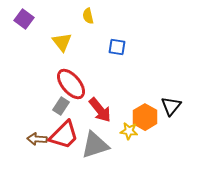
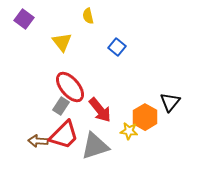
blue square: rotated 30 degrees clockwise
red ellipse: moved 1 px left, 3 px down
black triangle: moved 1 px left, 4 px up
brown arrow: moved 1 px right, 2 px down
gray triangle: moved 1 px down
